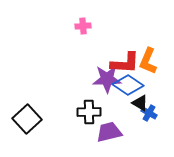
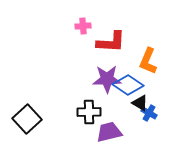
red L-shape: moved 14 px left, 21 px up
